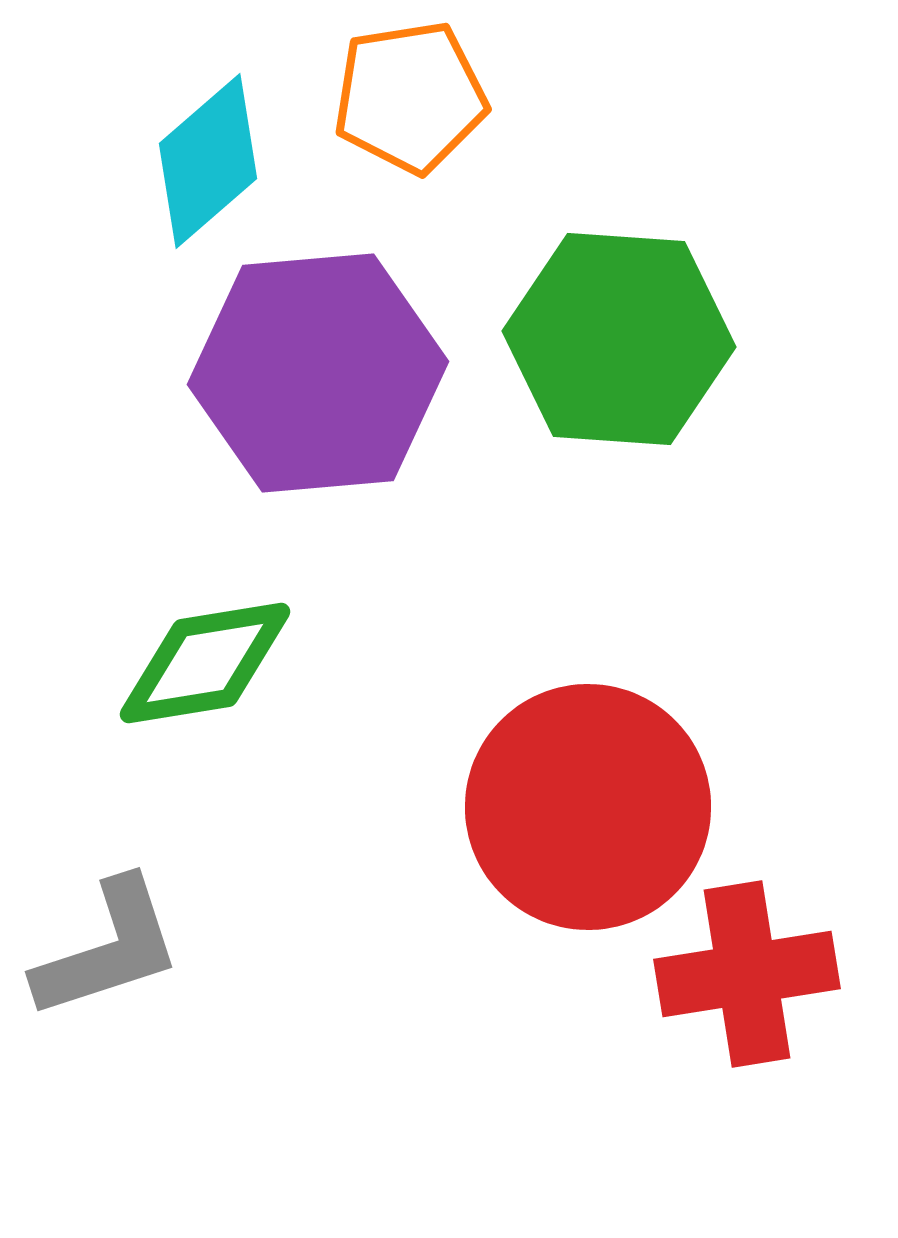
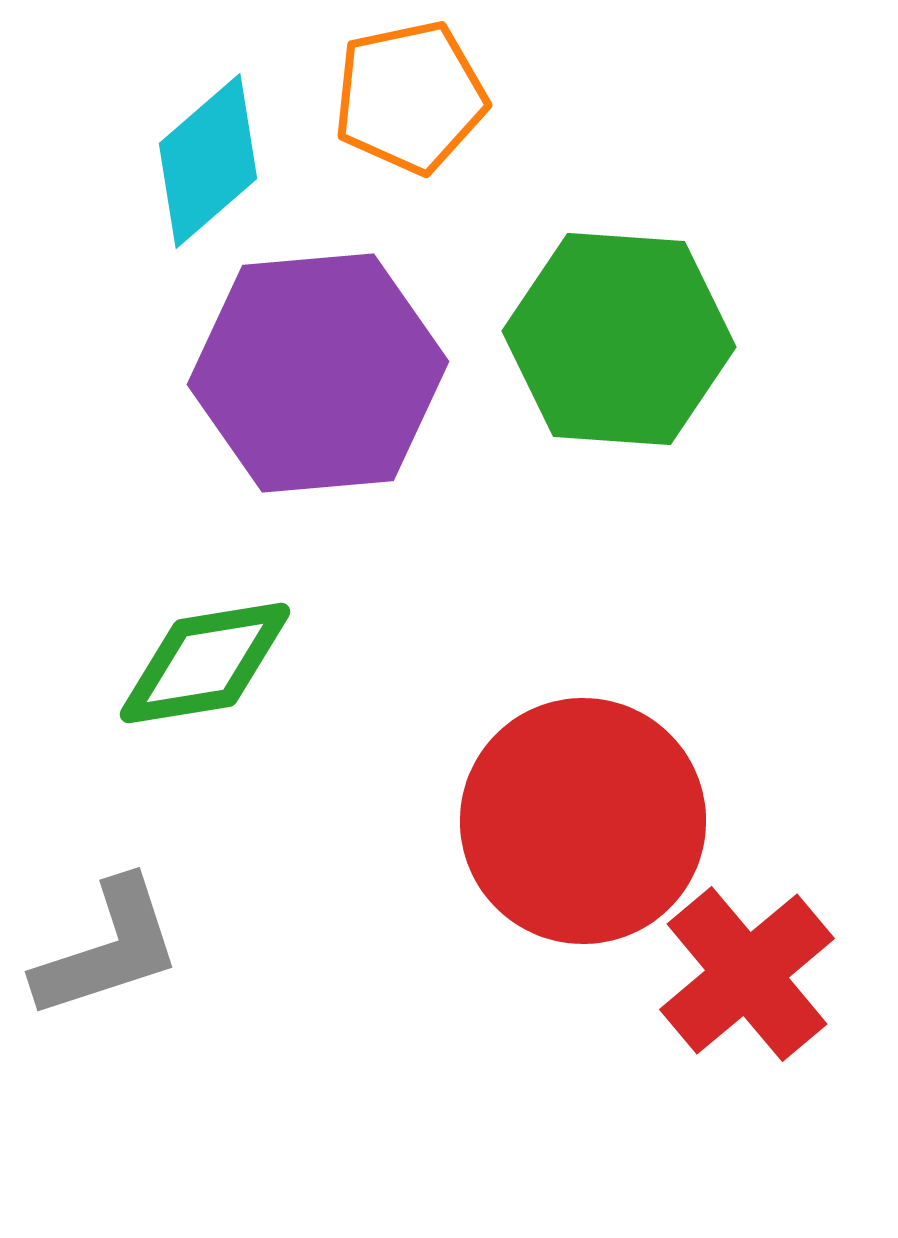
orange pentagon: rotated 3 degrees counterclockwise
red circle: moved 5 px left, 14 px down
red cross: rotated 31 degrees counterclockwise
